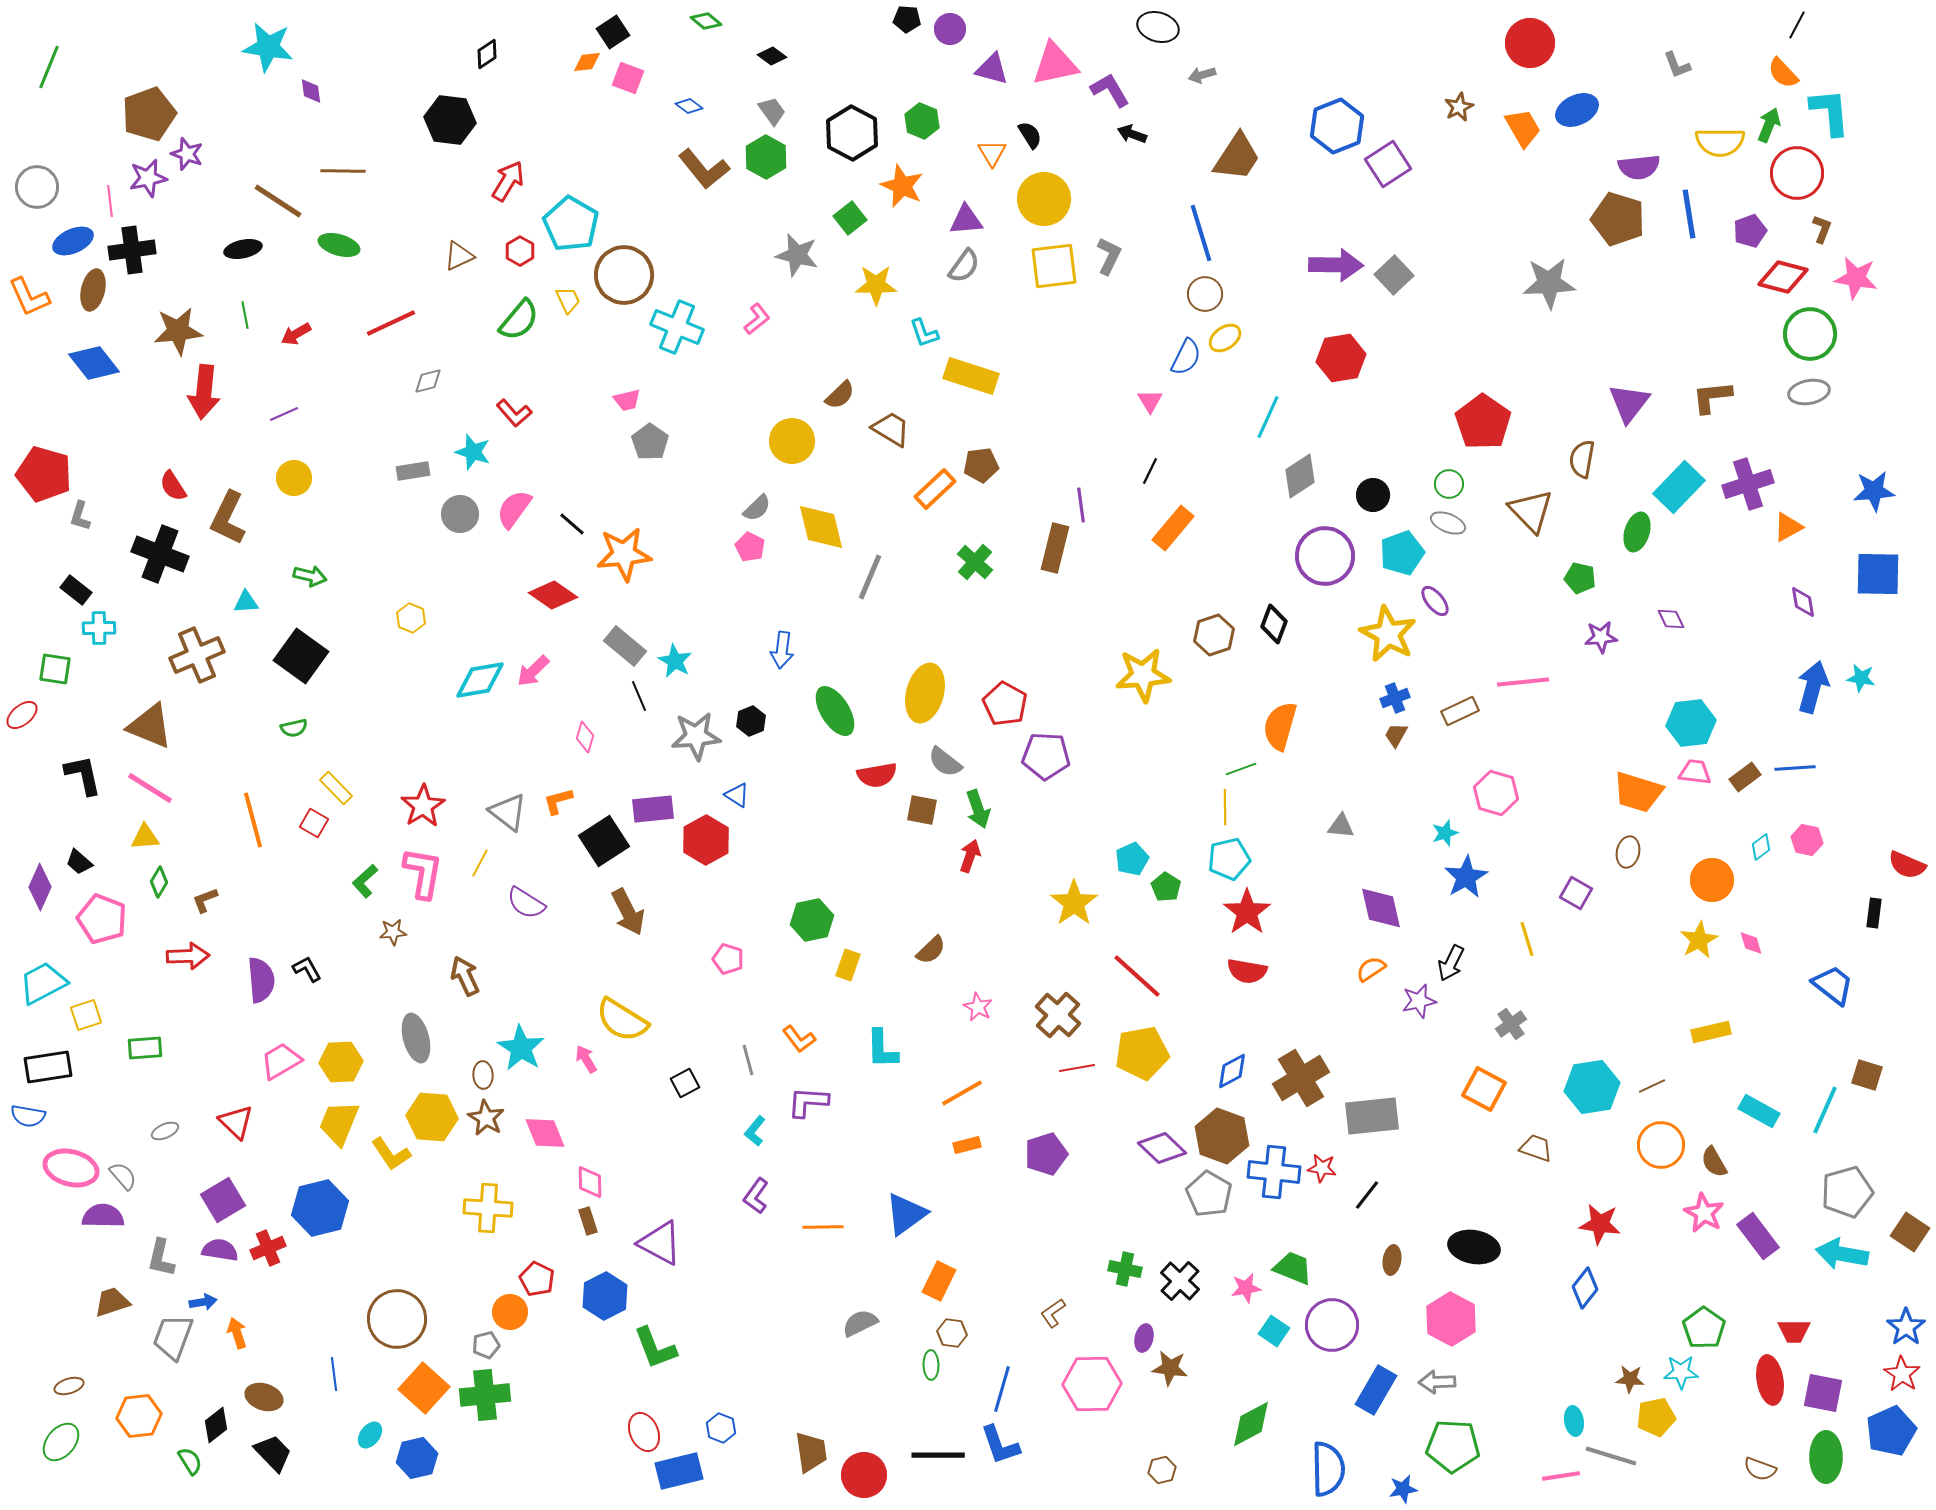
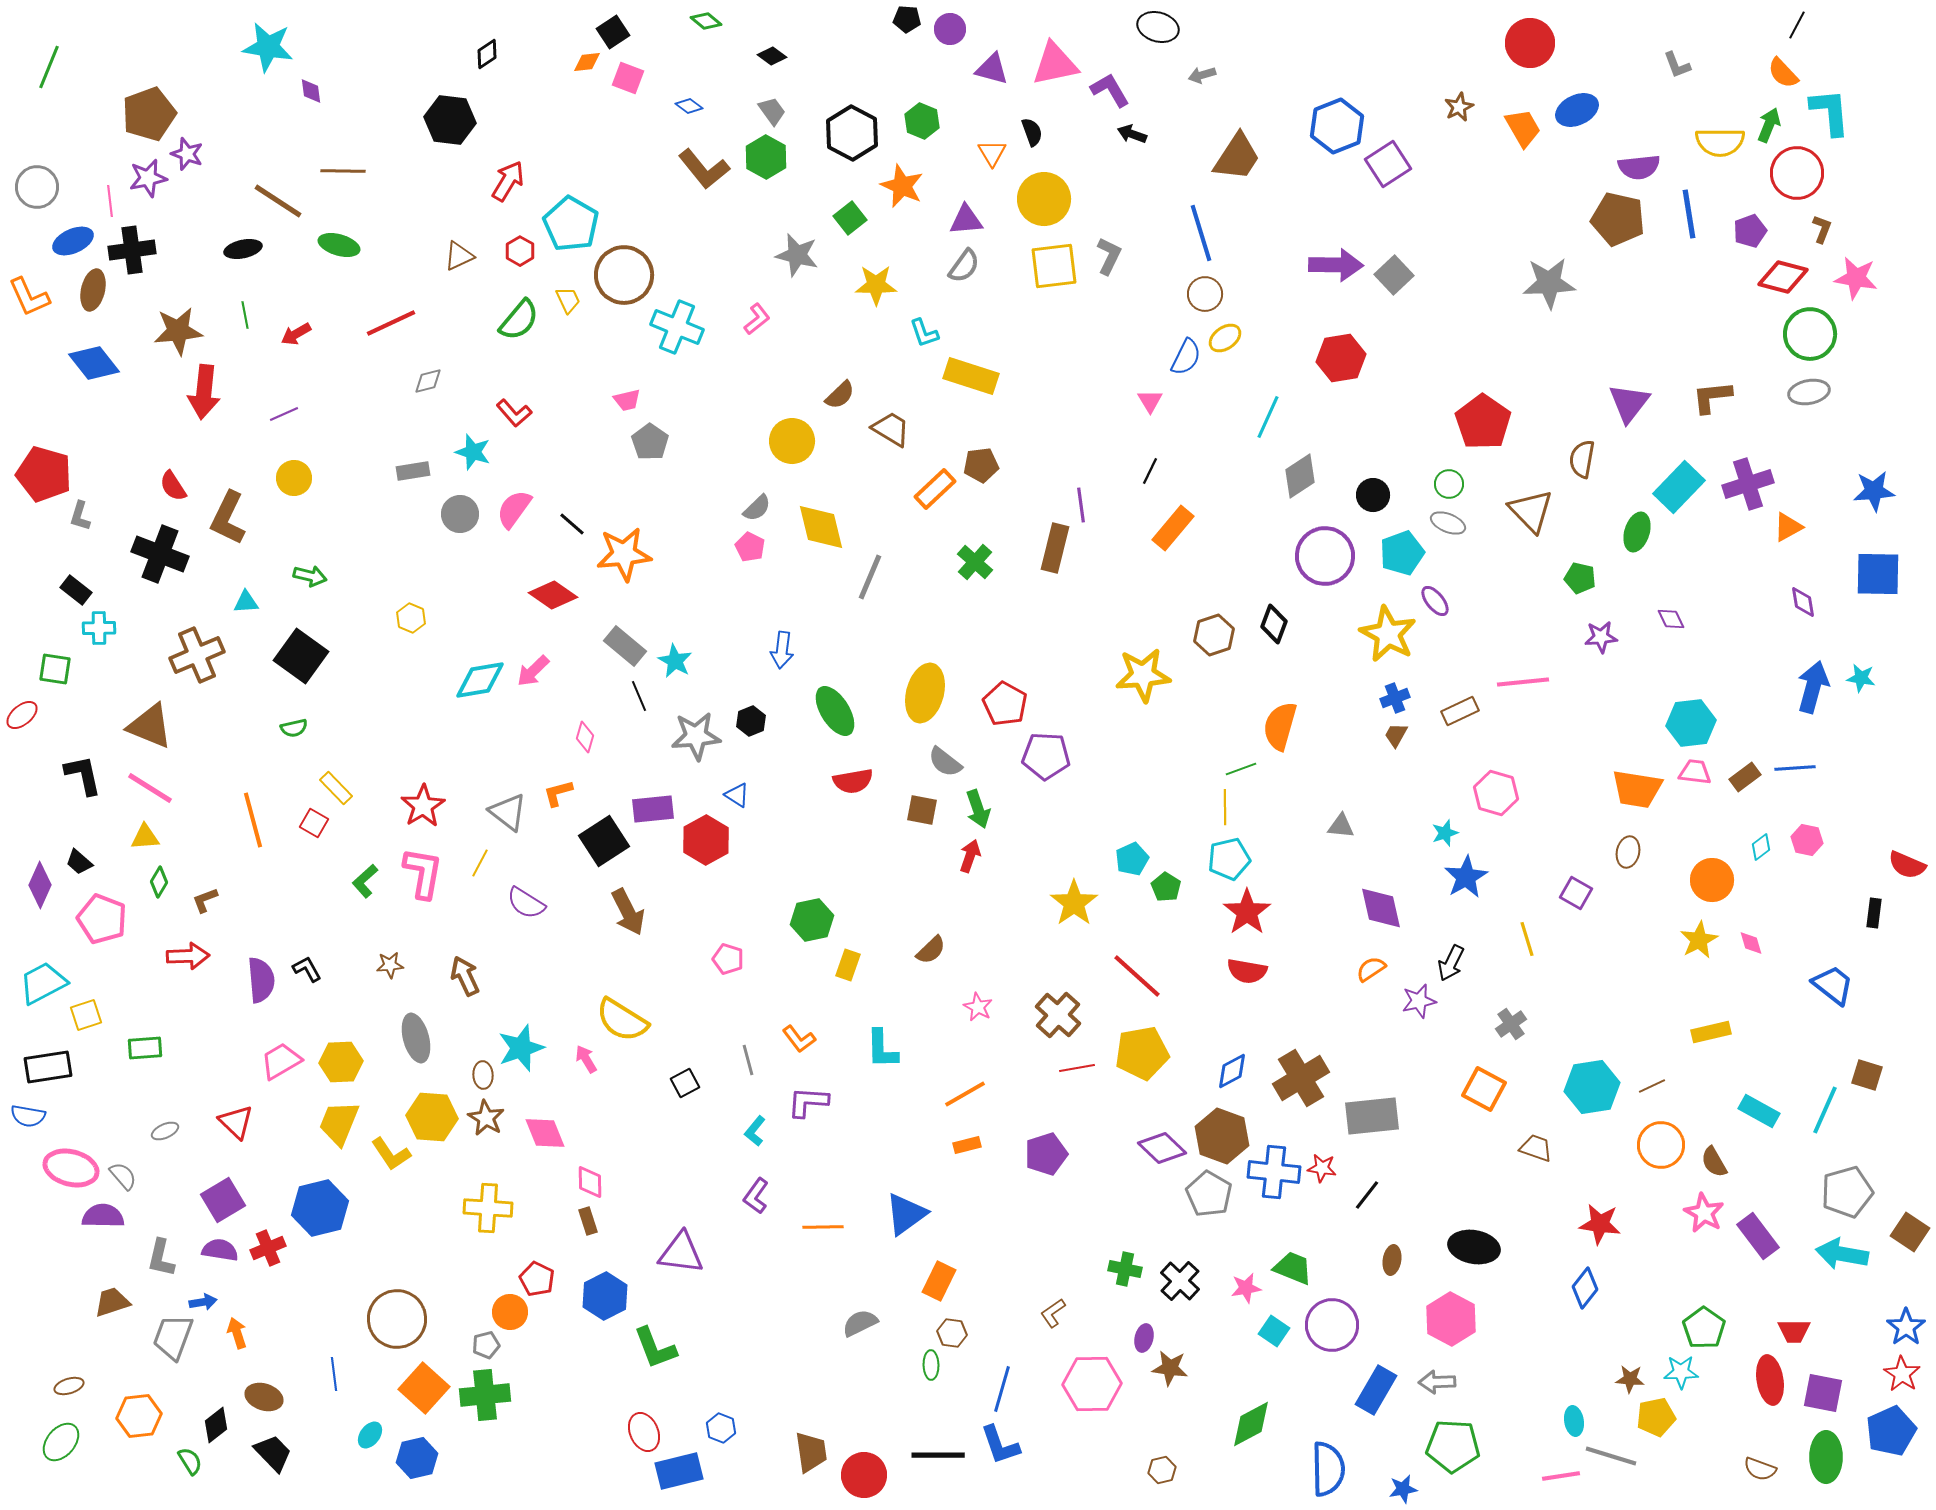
black semicircle at (1030, 135): moved 2 px right, 3 px up; rotated 12 degrees clockwise
brown pentagon at (1618, 219): rotated 4 degrees counterclockwise
red semicircle at (877, 775): moved 24 px left, 6 px down
orange trapezoid at (1638, 792): moved 1 px left, 3 px up; rotated 8 degrees counterclockwise
orange L-shape at (558, 801): moved 8 px up
purple diamond at (40, 887): moved 2 px up
brown star at (393, 932): moved 3 px left, 33 px down
cyan star at (521, 1048): rotated 21 degrees clockwise
orange line at (962, 1093): moved 3 px right, 1 px down
purple triangle at (660, 1243): moved 21 px right, 10 px down; rotated 21 degrees counterclockwise
